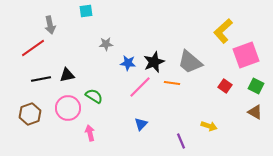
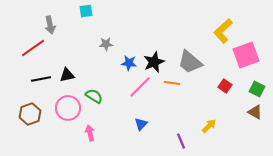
blue star: moved 1 px right
green square: moved 1 px right, 3 px down
yellow arrow: rotated 63 degrees counterclockwise
